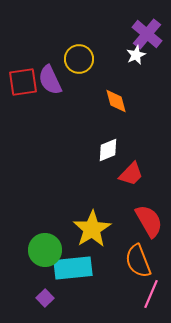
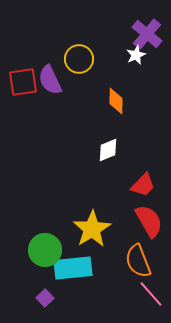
orange diamond: rotated 16 degrees clockwise
red trapezoid: moved 12 px right, 11 px down
pink line: rotated 64 degrees counterclockwise
